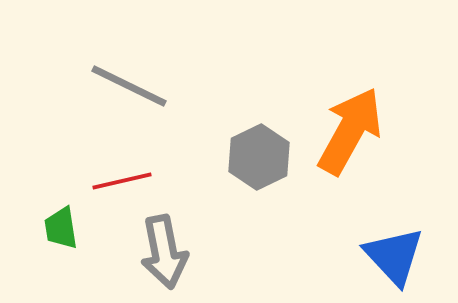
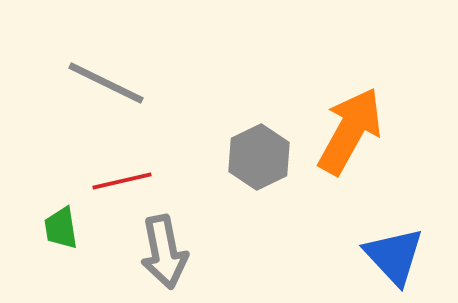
gray line: moved 23 px left, 3 px up
